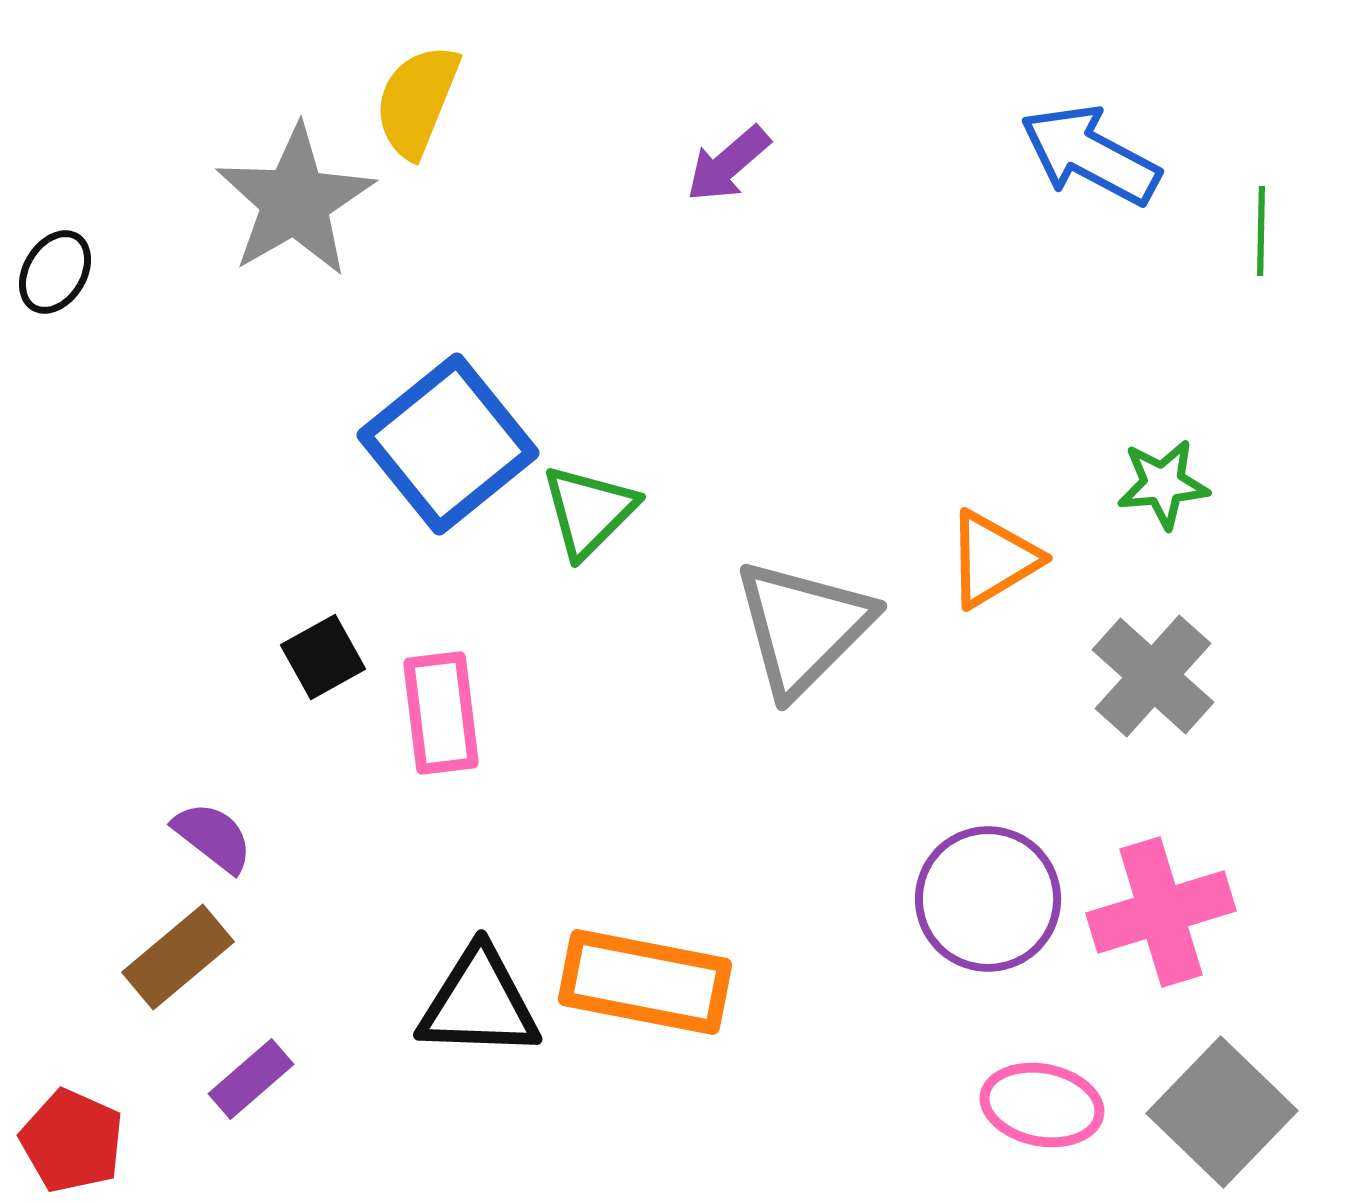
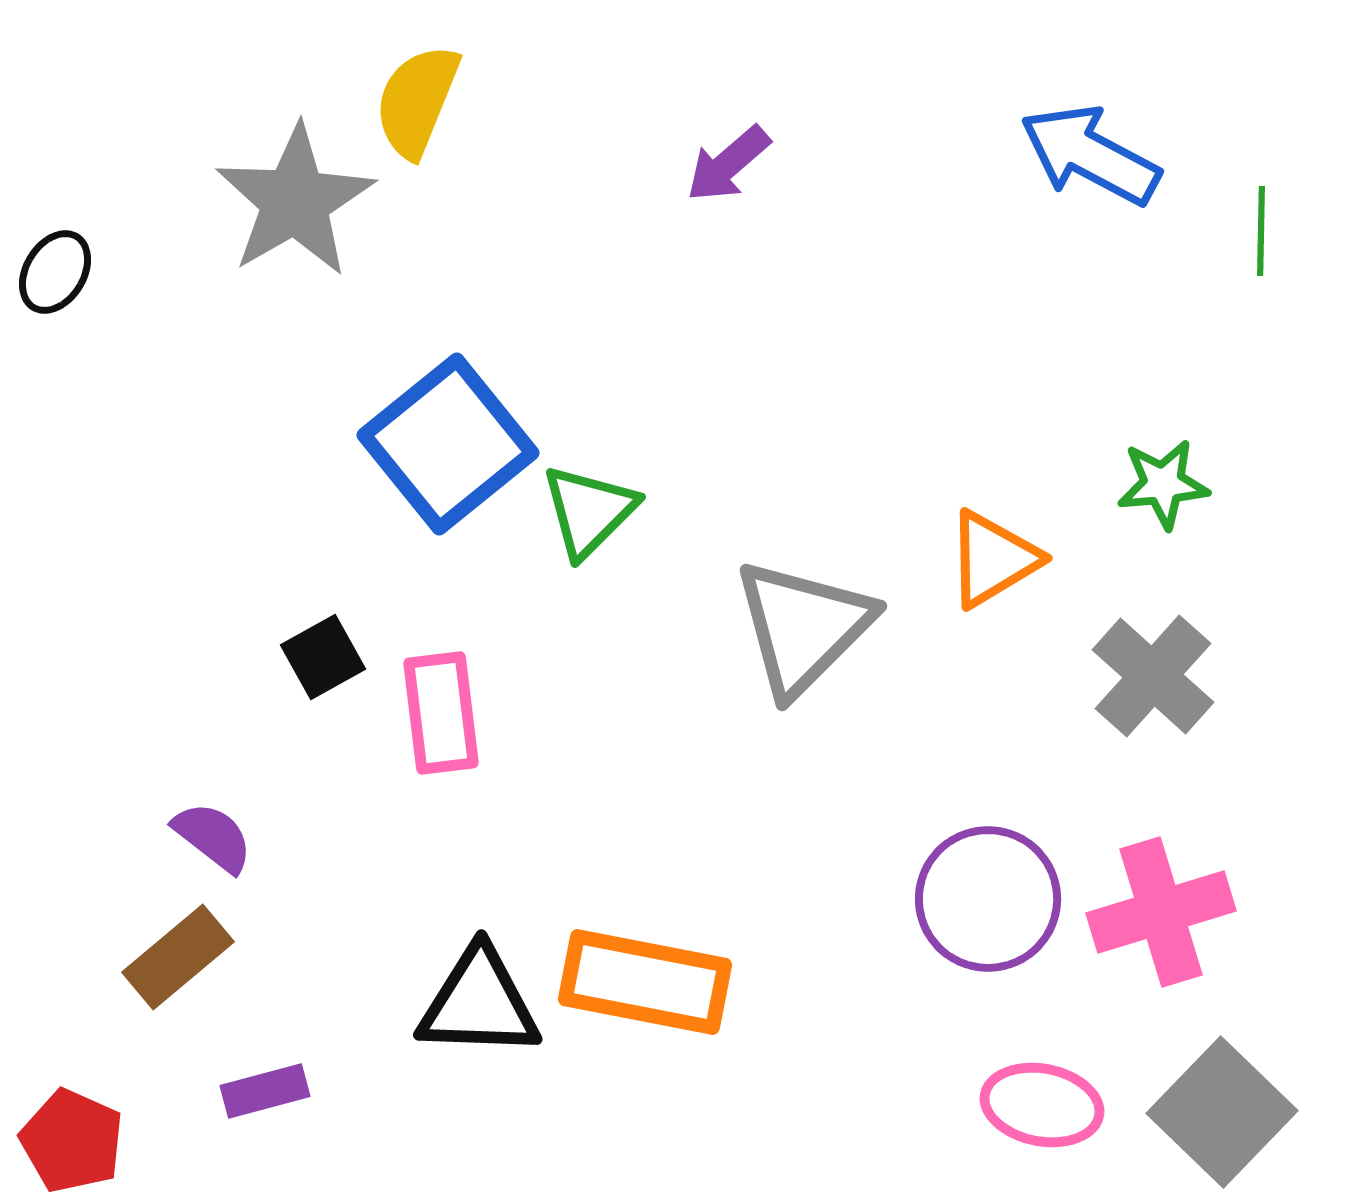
purple rectangle: moved 14 px right, 12 px down; rotated 26 degrees clockwise
